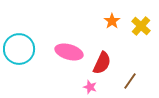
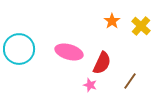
pink star: moved 2 px up
